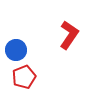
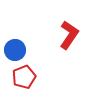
blue circle: moved 1 px left
